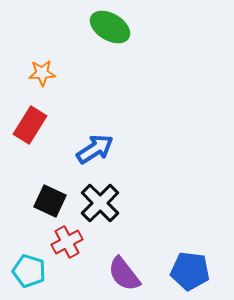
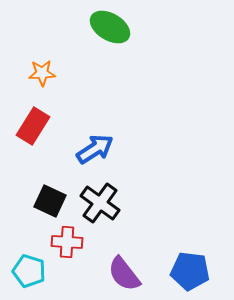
red rectangle: moved 3 px right, 1 px down
black cross: rotated 9 degrees counterclockwise
red cross: rotated 32 degrees clockwise
